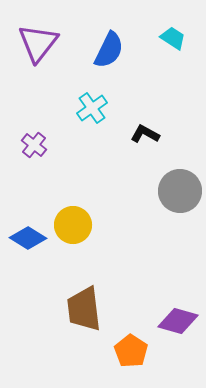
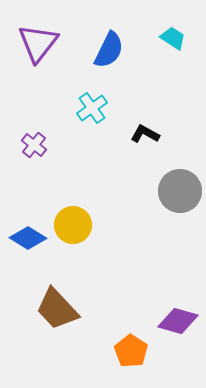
brown trapezoid: moved 27 px left; rotated 36 degrees counterclockwise
